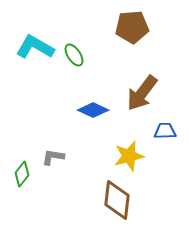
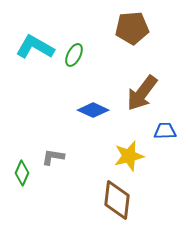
brown pentagon: moved 1 px down
green ellipse: rotated 60 degrees clockwise
green diamond: moved 1 px up; rotated 15 degrees counterclockwise
